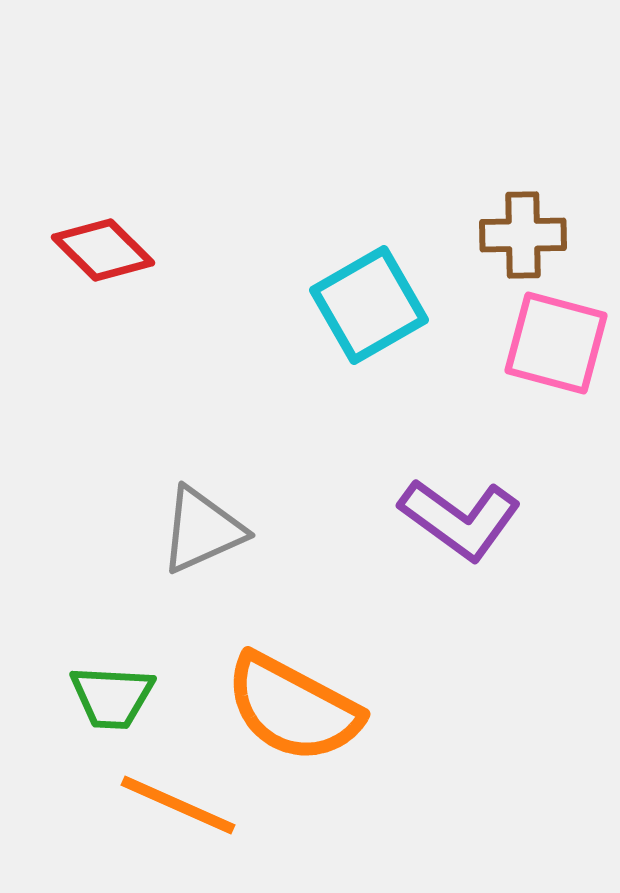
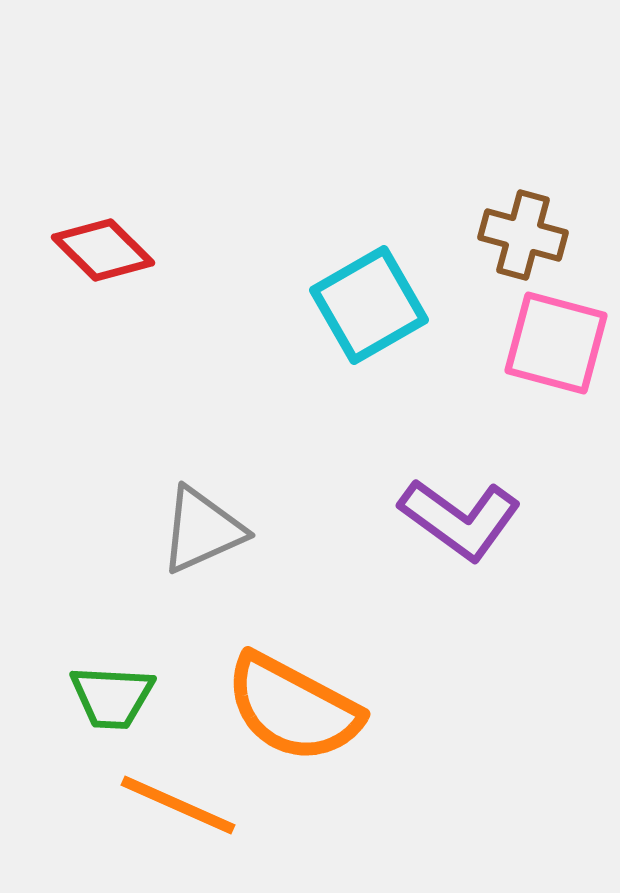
brown cross: rotated 16 degrees clockwise
